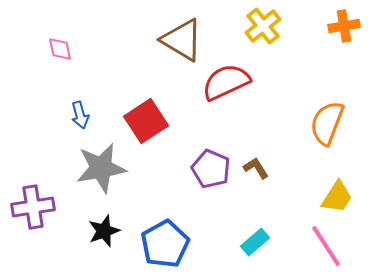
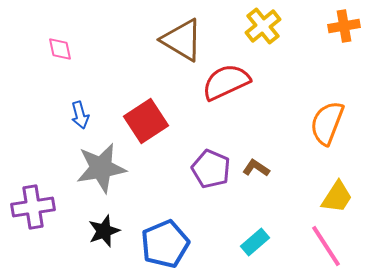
brown L-shape: rotated 24 degrees counterclockwise
blue pentagon: rotated 6 degrees clockwise
